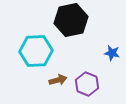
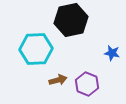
cyan hexagon: moved 2 px up
